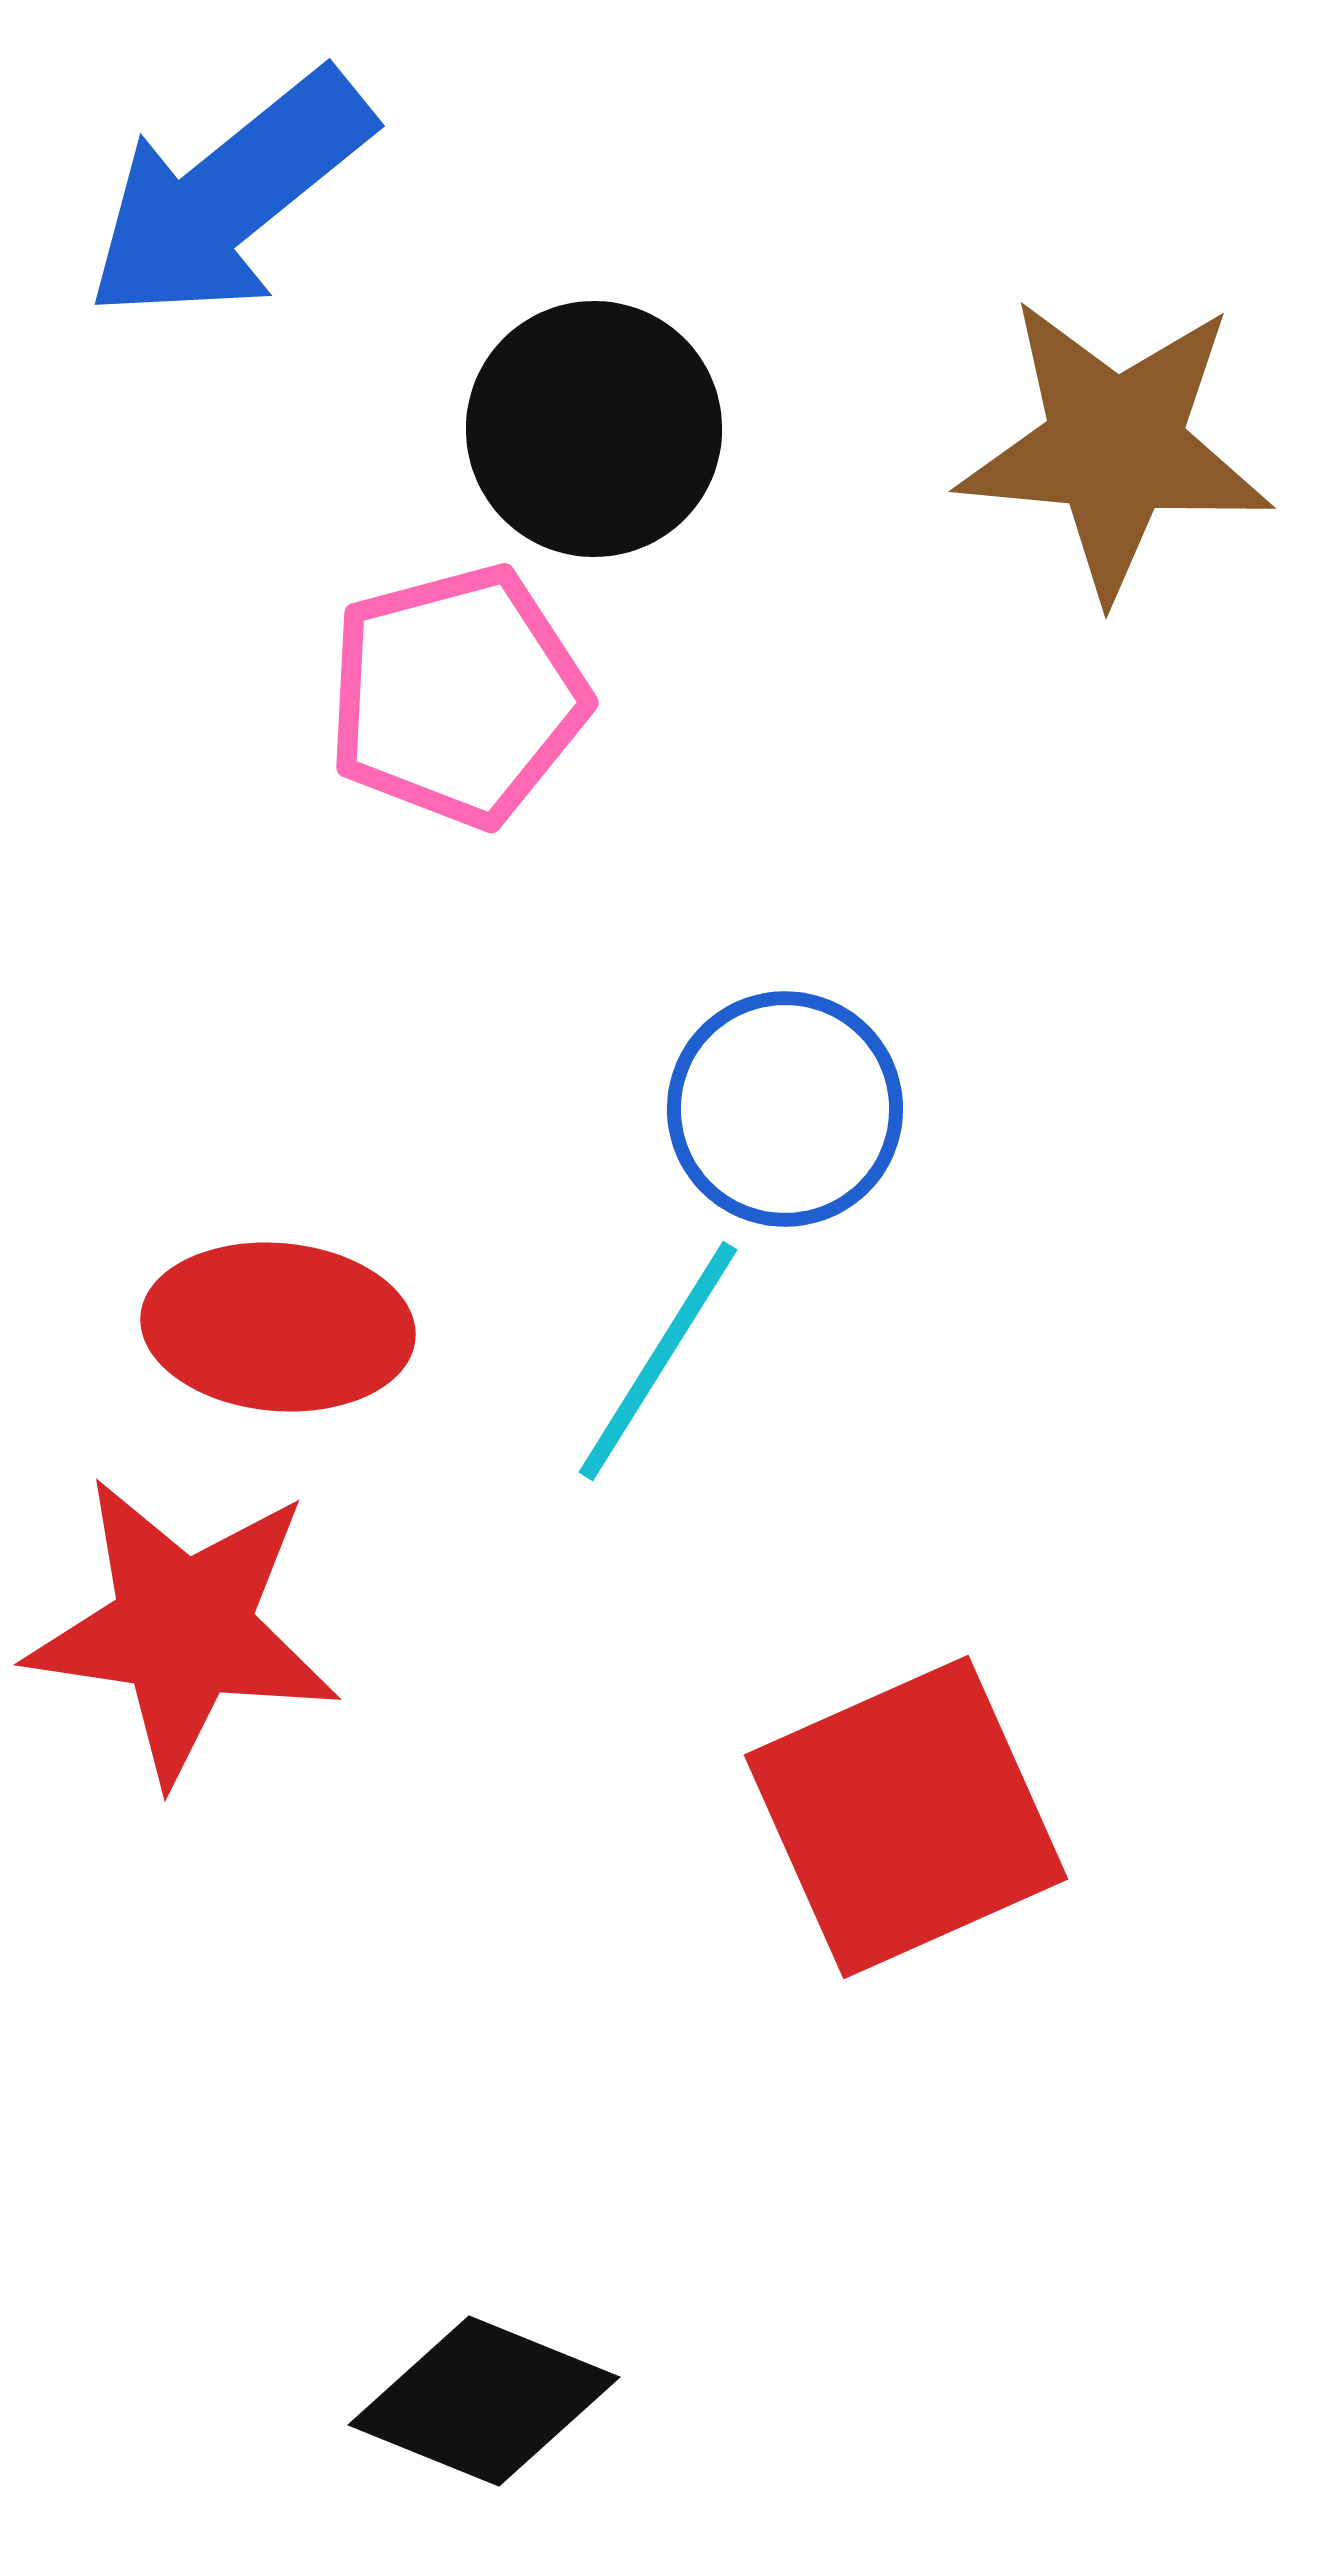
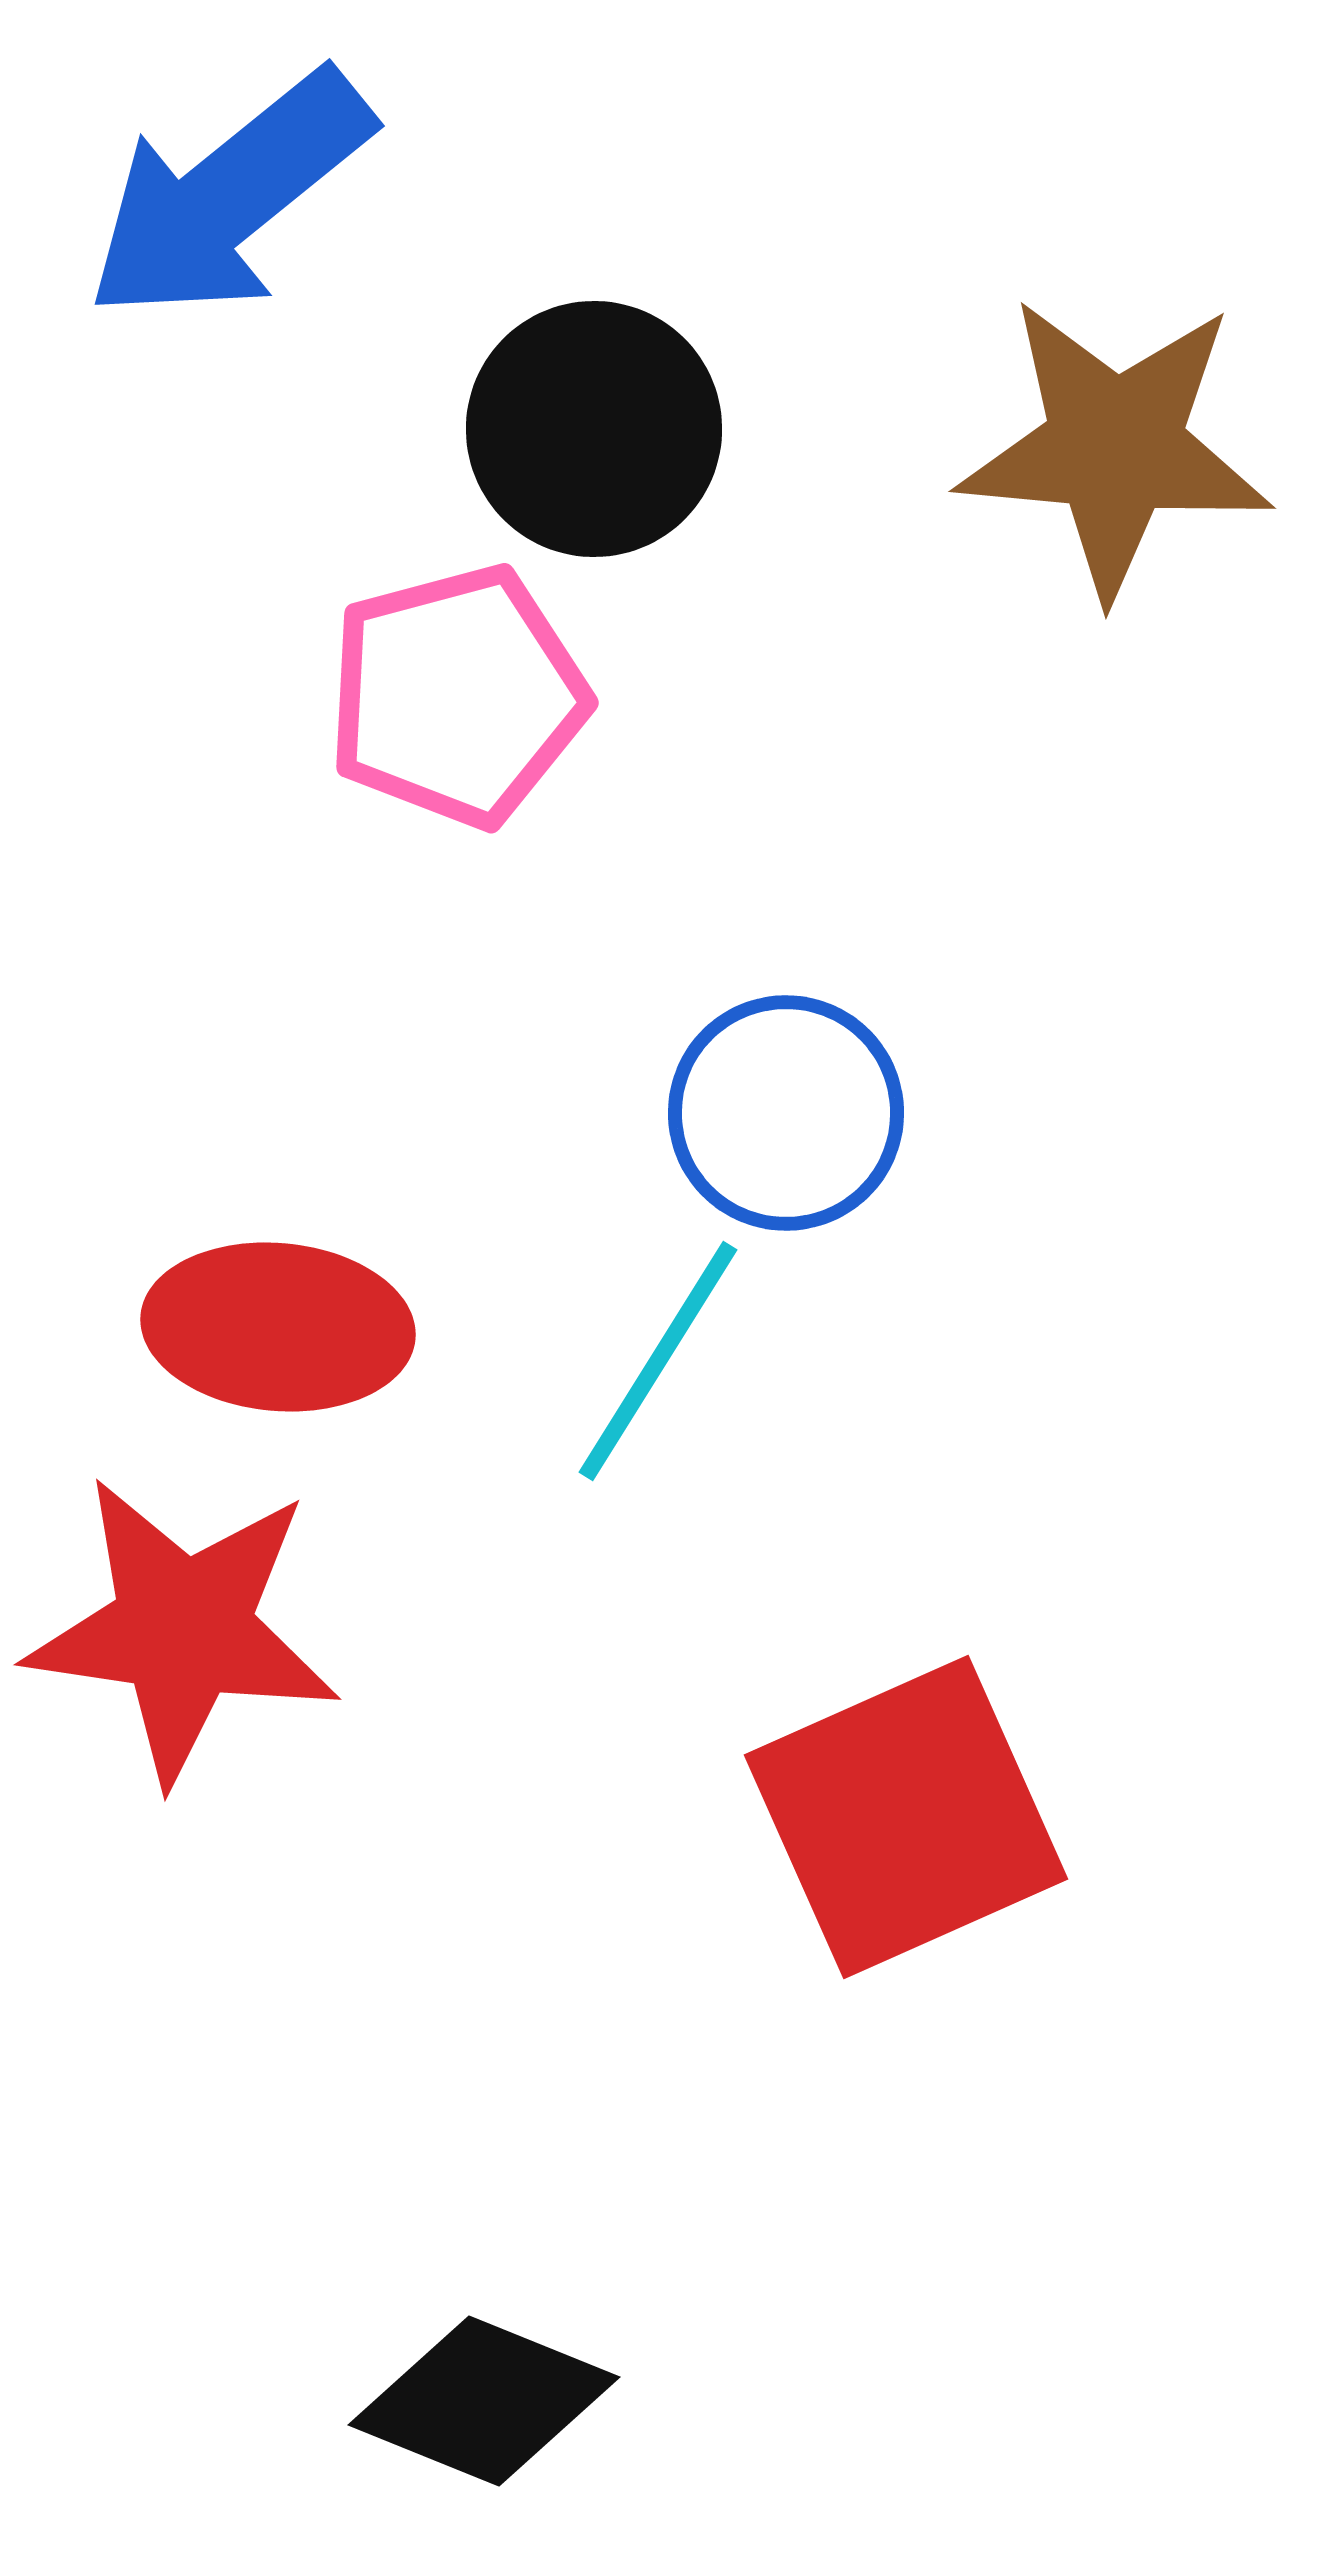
blue circle: moved 1 px right, 4 px down
